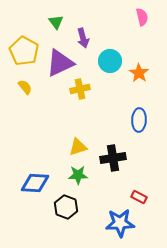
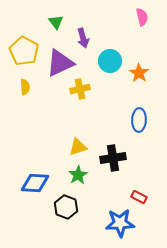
yellow semicircle: rotated 35 degrees clockwise
green star: rotated 30 degrees counterclockwise
